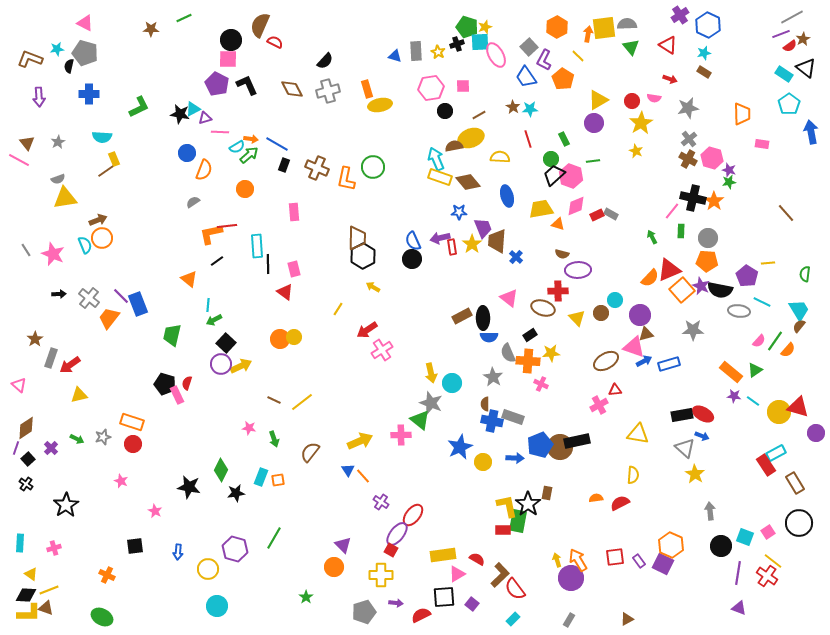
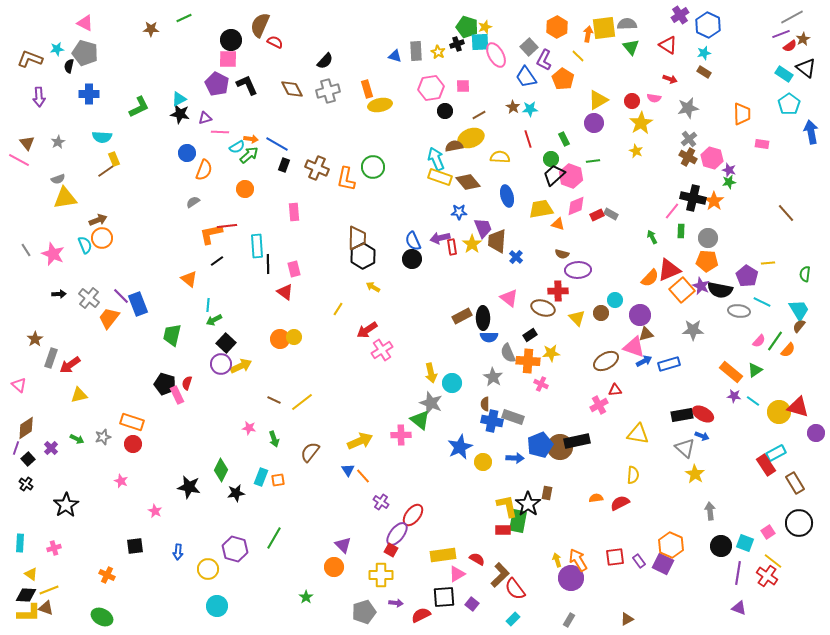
cyan triangle at (193, 109): moved 14 px left, 10 px up
brown cross at (688, 159): moved 2 px up
cyan square at (745, 537): moved 6 px down
